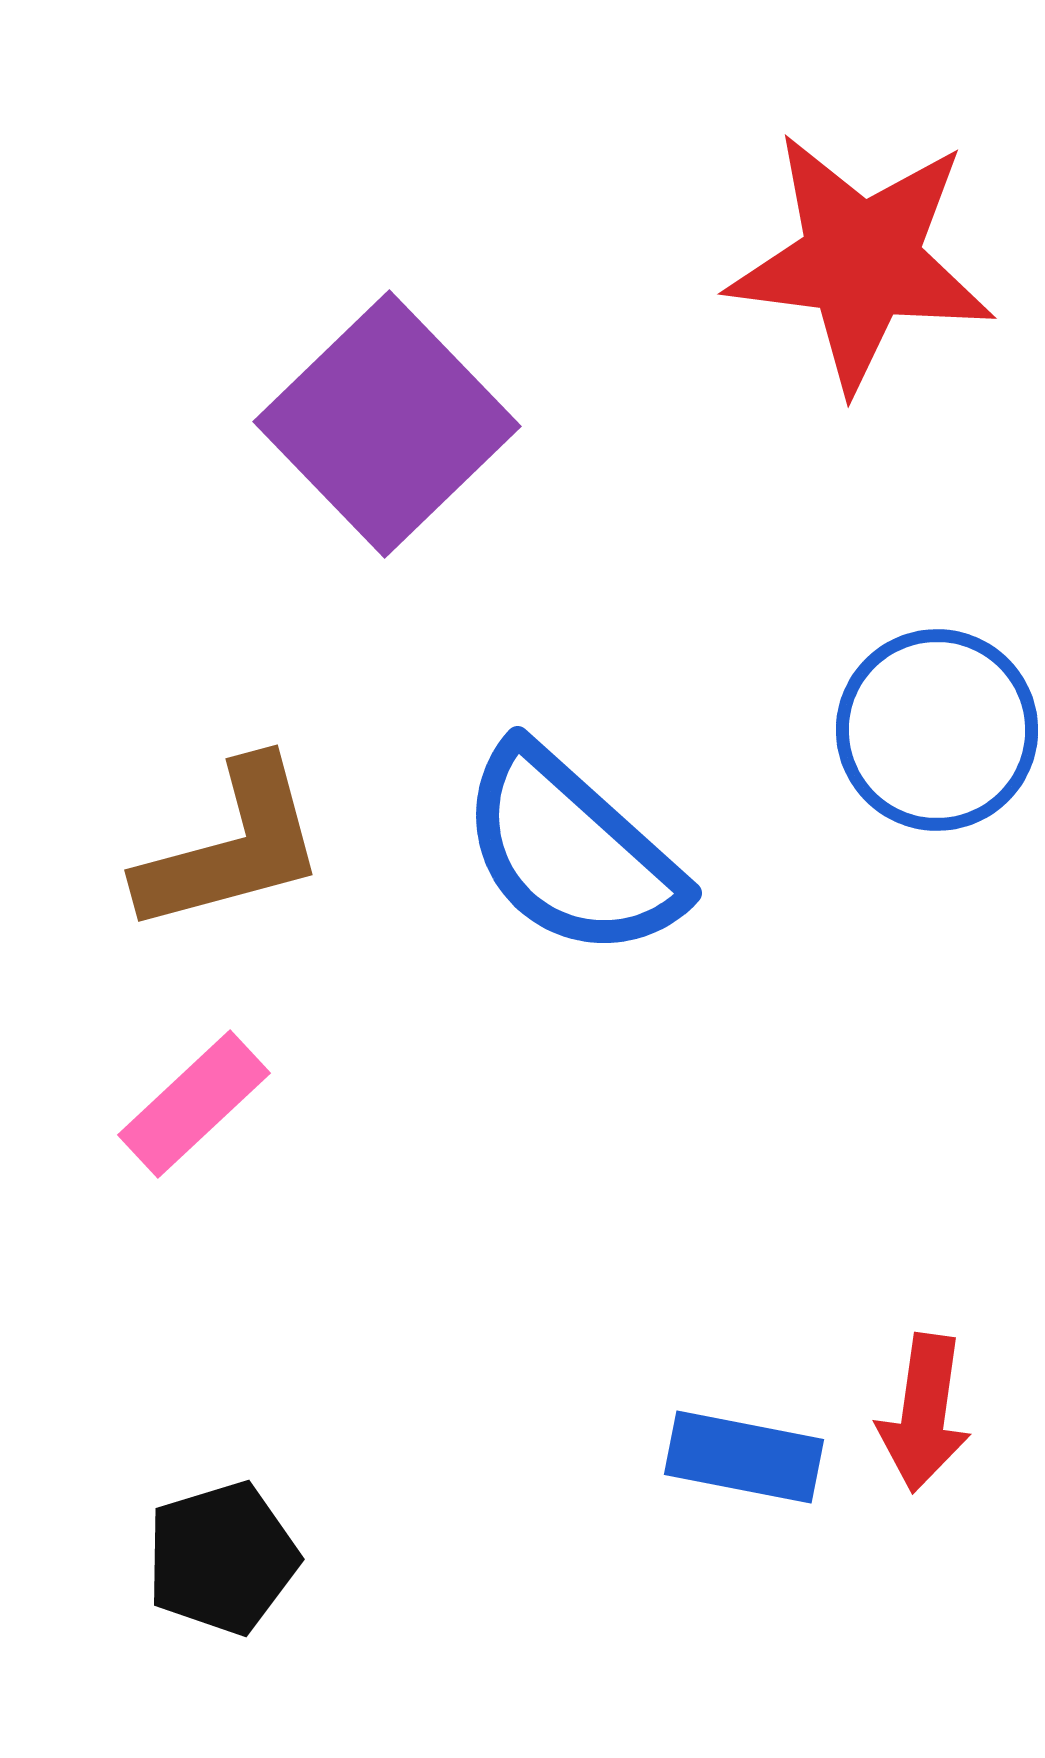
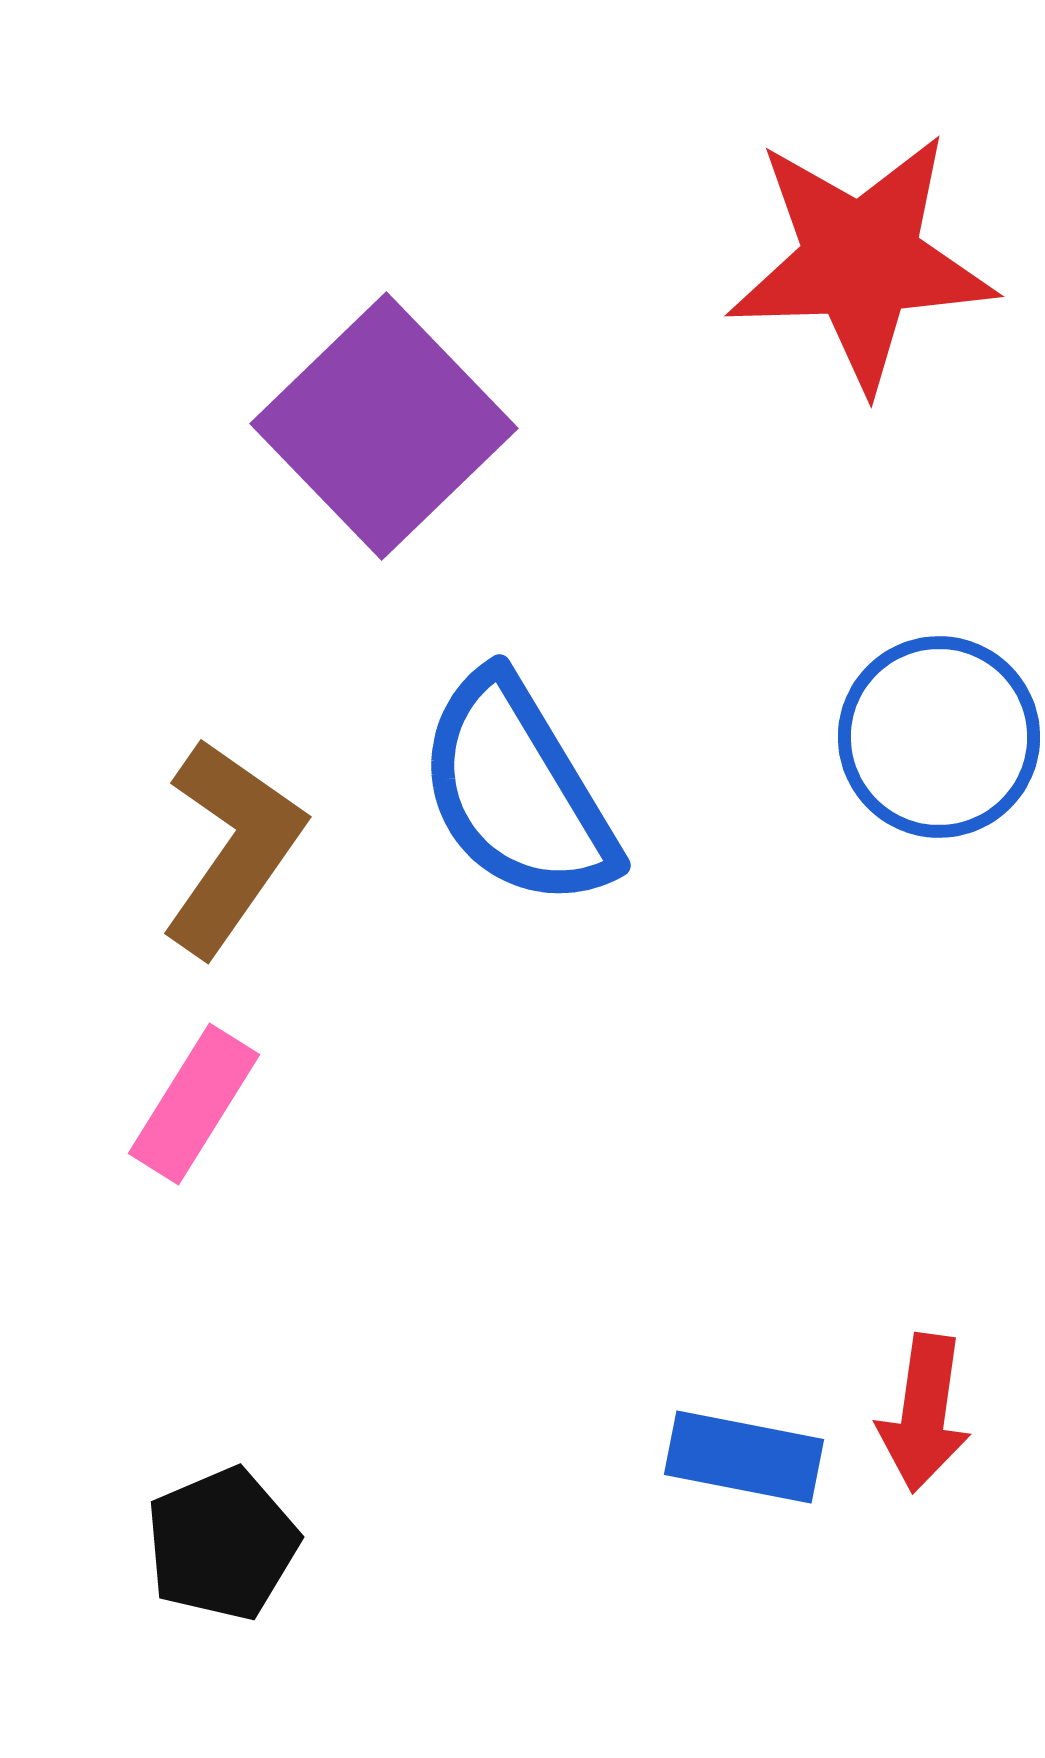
red star: rotated 9 degrees counterclockwise
purple square: moved 3 px left, 2 px down
blue circle: moved 2 px right, 7 px down
brown L-shape: rotated 40 degrees counterclockwise
blue semicircle: moved 54 px left, 61 px up; rotated 17 degrees clockwise
pink rectangle: rotated 15 degrees counterclockwise
black pentagon: moved 14 px up; rotated 6 degrees counterclockwise
